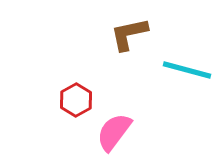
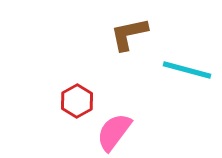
red hexagon: moved 1 px right, 1 px down
